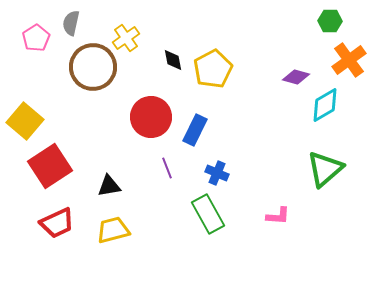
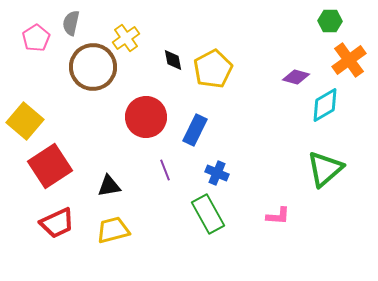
red circle: moved 5 px left
purple line: moved 2 px left, 2 px down
